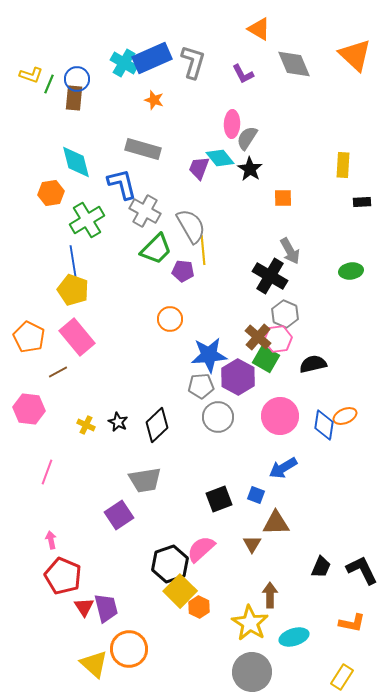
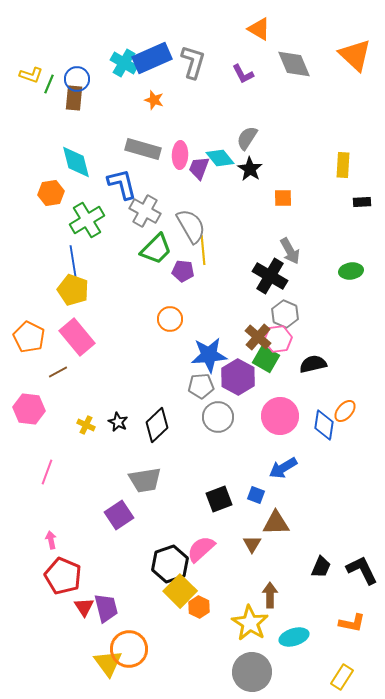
pink ellipse at (232, 124): moved 52 px left, 31 px down
orange ellipse at (345, 416): moved 5 px up; rotated 25 degrees counterclockwise
yellow triangle at (94, 664): moved 14 px right, 1 px up; rotated 12 degrees clockwise
